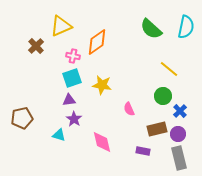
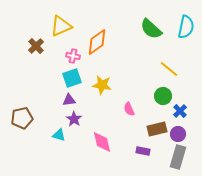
gray rectangle: moved 1 px left, 1 px up; rotated 30 degrees clockwise
